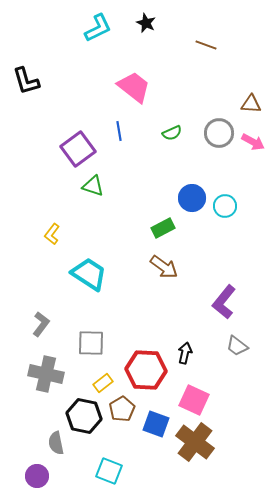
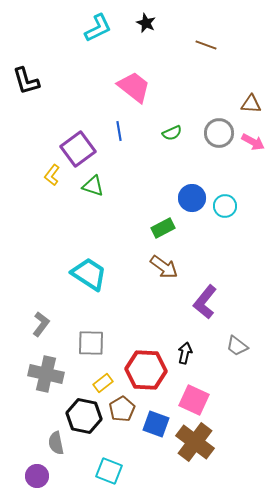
yellow L-shape: moved 59 px up
purple L-shape: moved 19 px left
